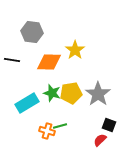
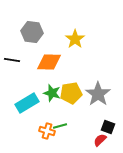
yellow star: moved 11 px up
black square: moved 1 px left, 2 px down
